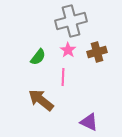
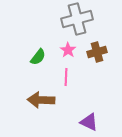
gray cross: moved 6 px right, 2 px up
pink line: moved 3 px right
brown arrow: rotated 36 degrees counterclockwise
